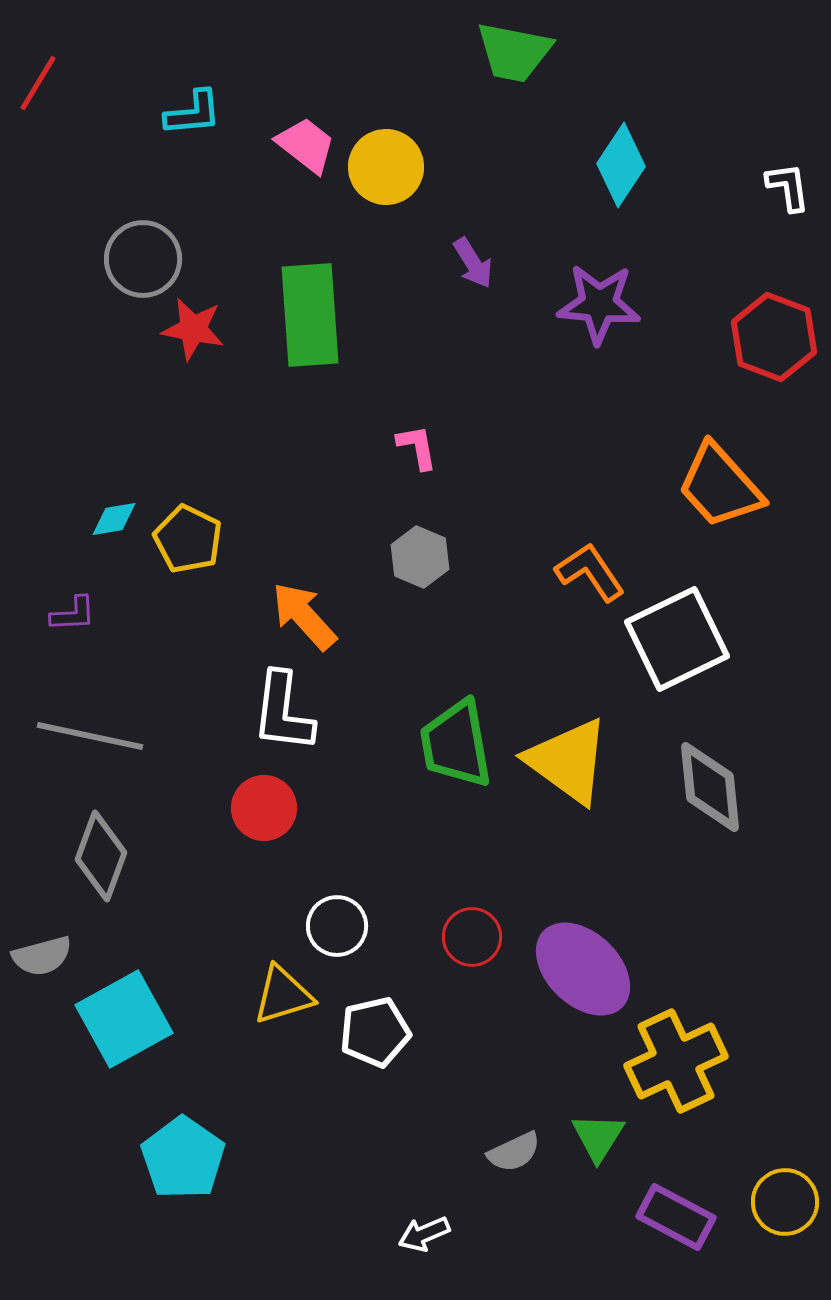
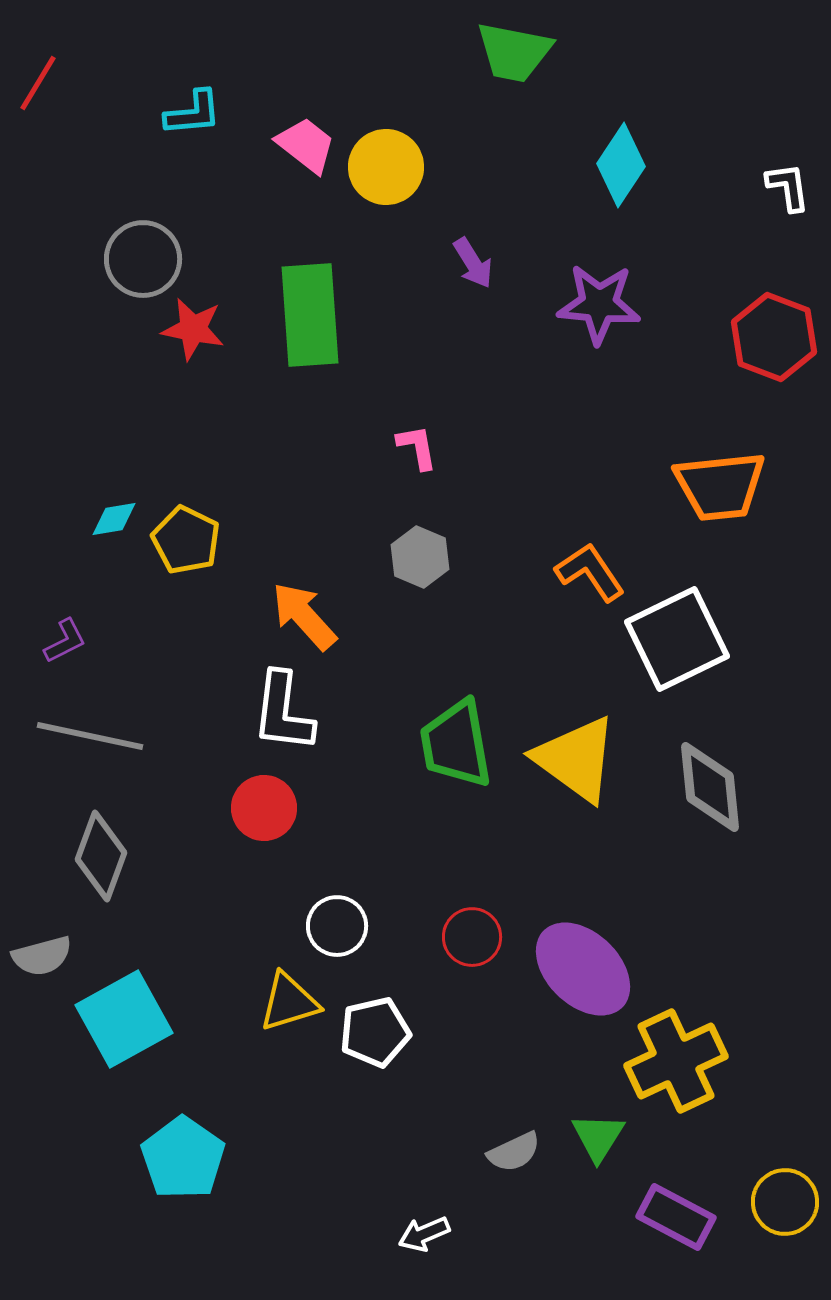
orange trapezoid at (720, 486): rotated 54 degrees counterclockwise
yellow pentagon at (188, 539): moved 2 px left, 1 px down
purple L-shape at (73, 614): moved 8 px left, 27 px down; rotated 24 degrees counterclockwise
yellow triangle at (568, 761): moved 8 px right, 2 px up
yellow triangle at (283, 995): moved 6 px right, 7 px down
